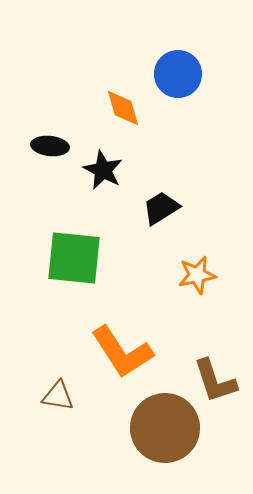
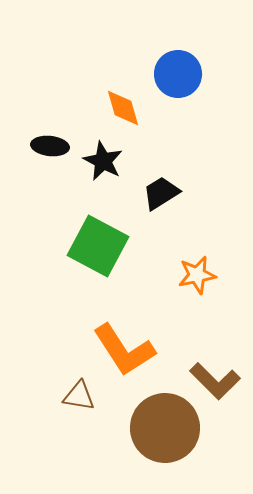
black star: moved 9 px up
black trapezoid: moved 15 px up
green square: moved 24 px right, 12 px up; rotated 22 degrees clockwise
orange L-shape: moved 2 px right, 2 px up
brown L-shape: rotated 27 degrees counterclockwise
brown triangle: moved 21 px right
